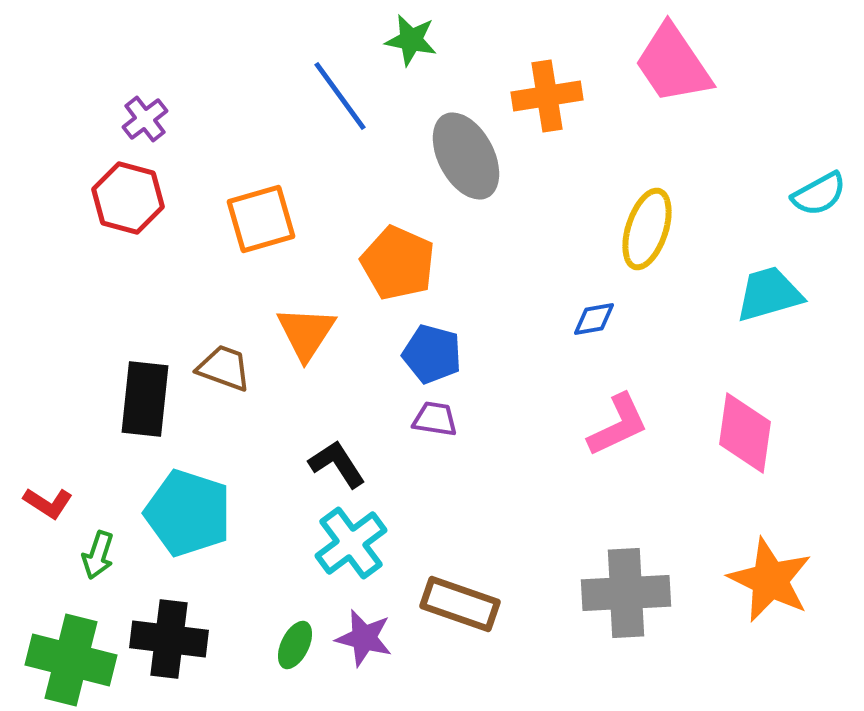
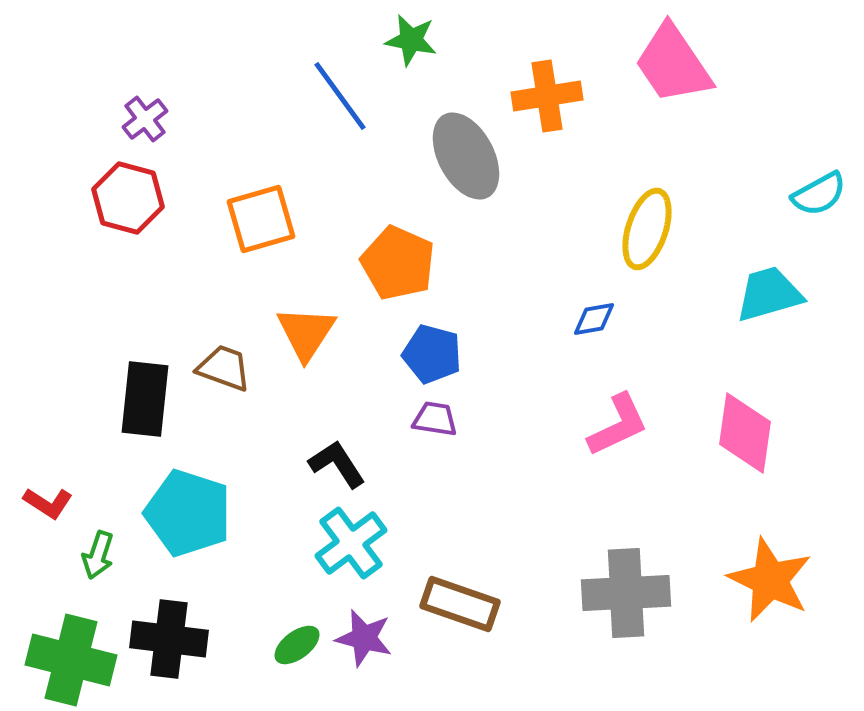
green ellipse: moved 2 px right; rotated 27 degrees clockwise
